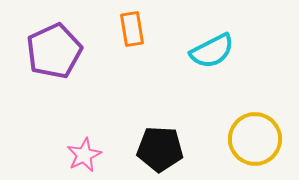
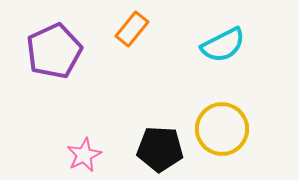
orange rectangle: rotated 48 degrees clockwise
cyan semicircle: moved 11 px right, 6 px up
yellow circle: moved 33 px left, 10 px up
